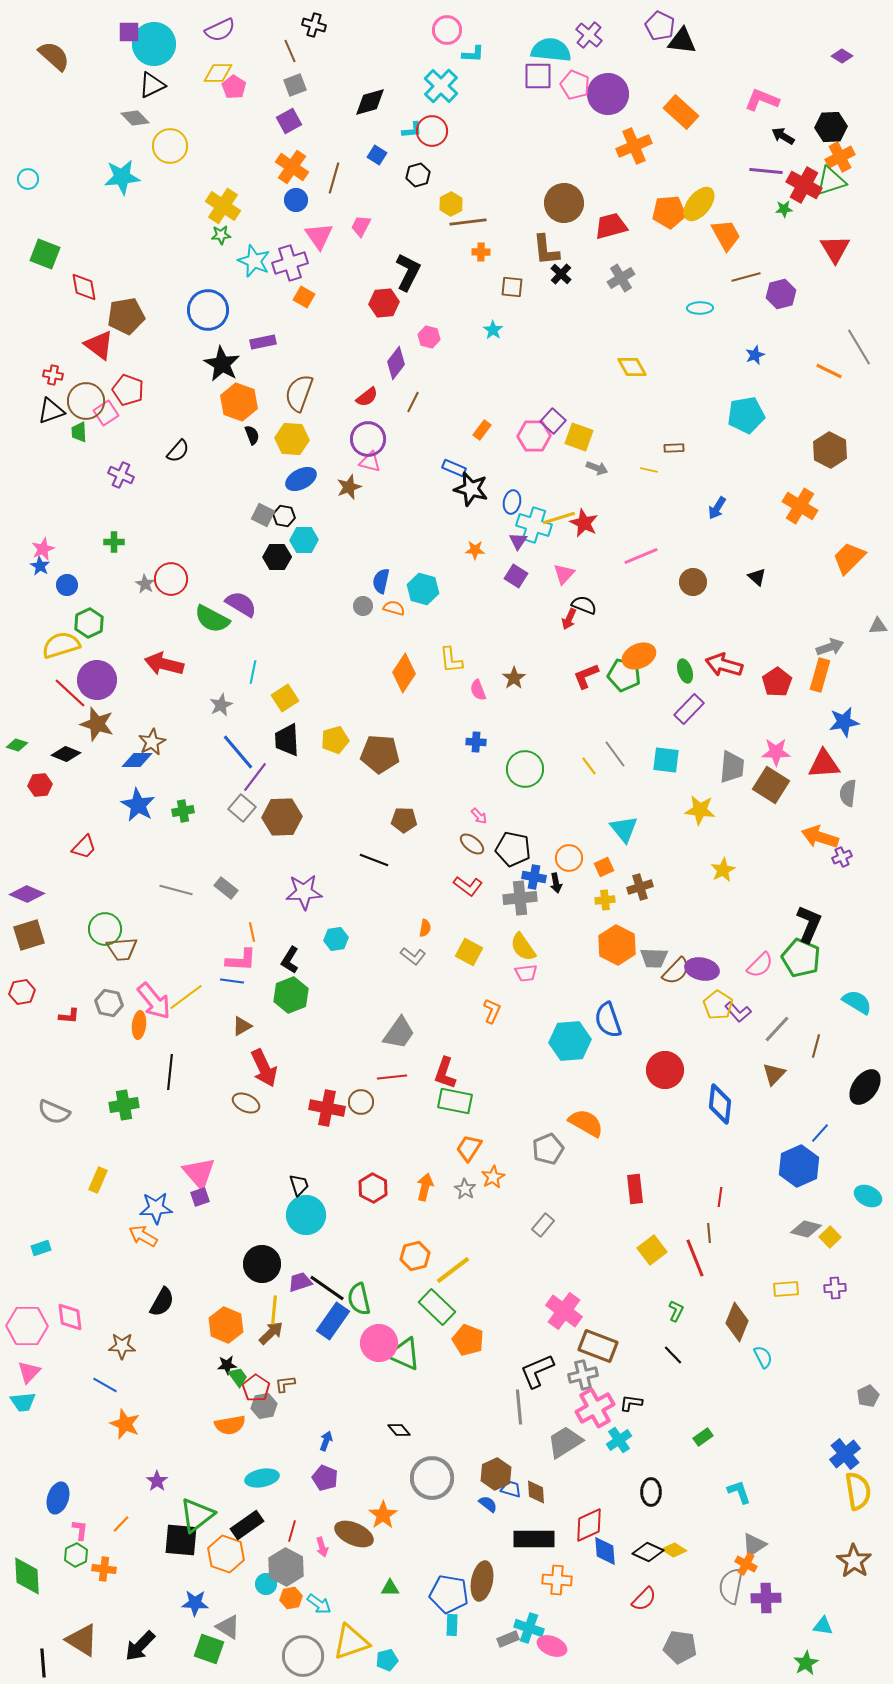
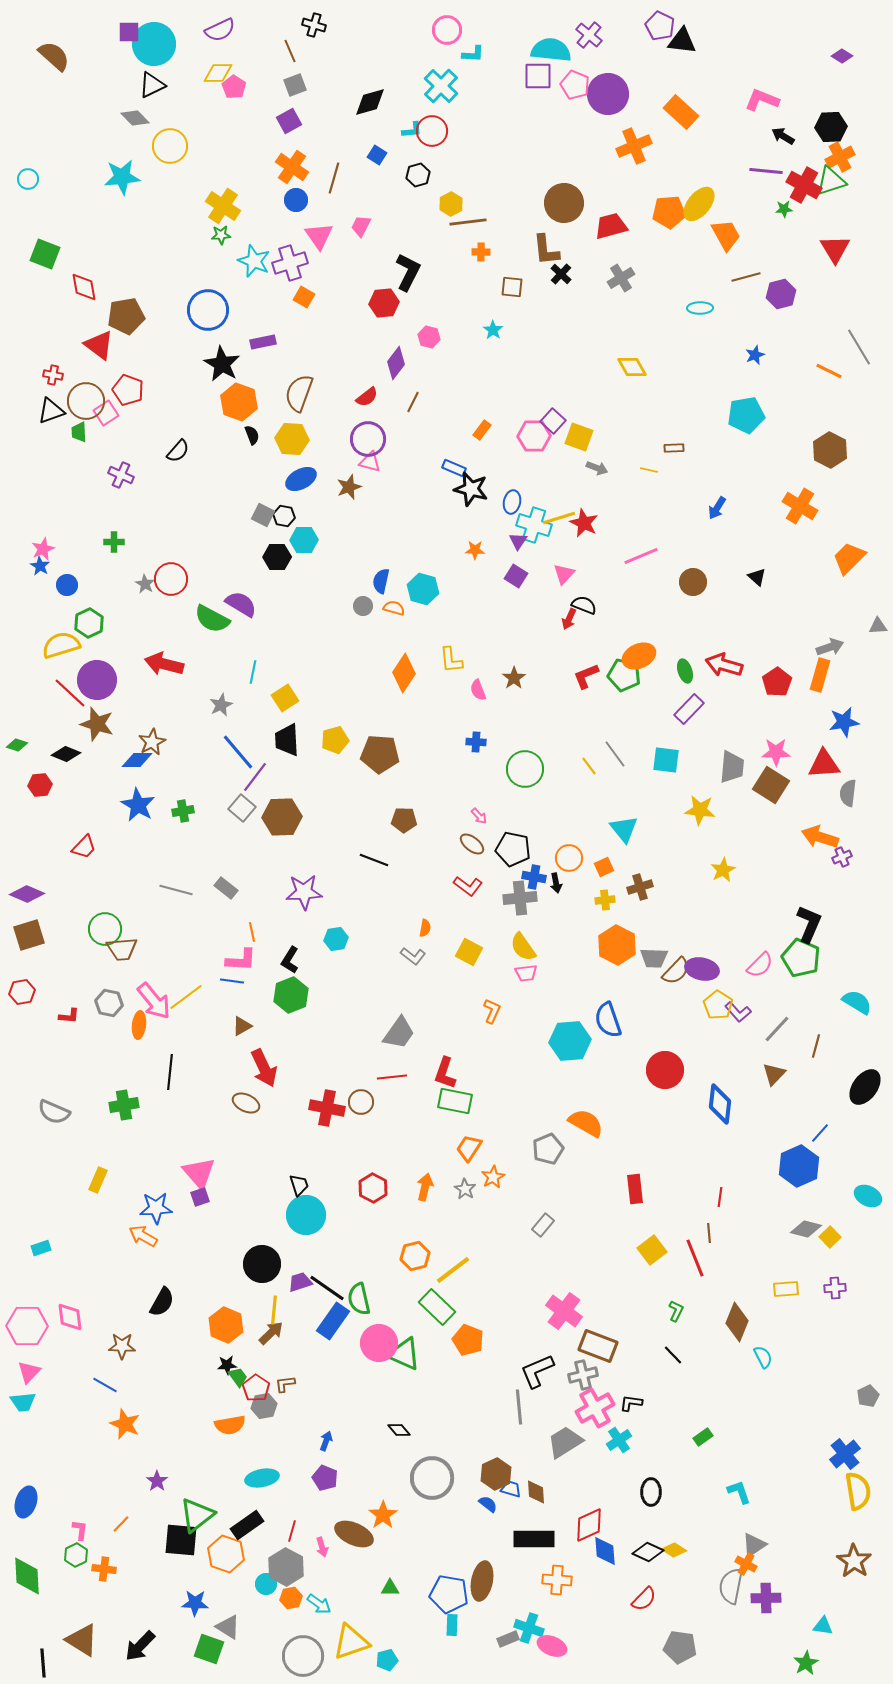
blue ellipse at (58, 1498): moved 32 px left, 4 px down
